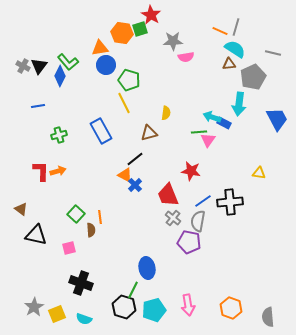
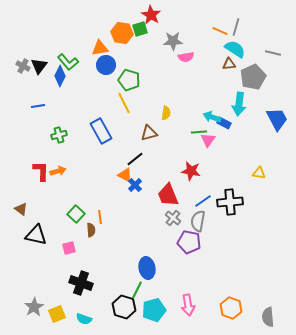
green line at (133, 290): moved 4 px right
